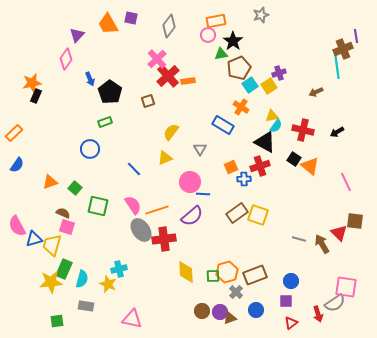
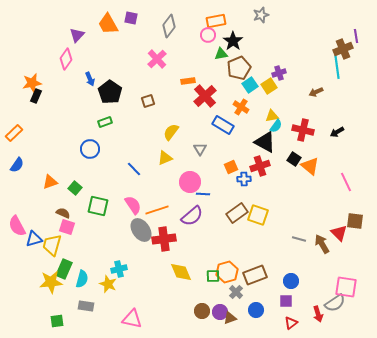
red cross at (168, 76): moved 37 px right, 20 px down
yellow diamond at (186, 272): moved 5 px left; rotated 20 degrees counterclockwise
